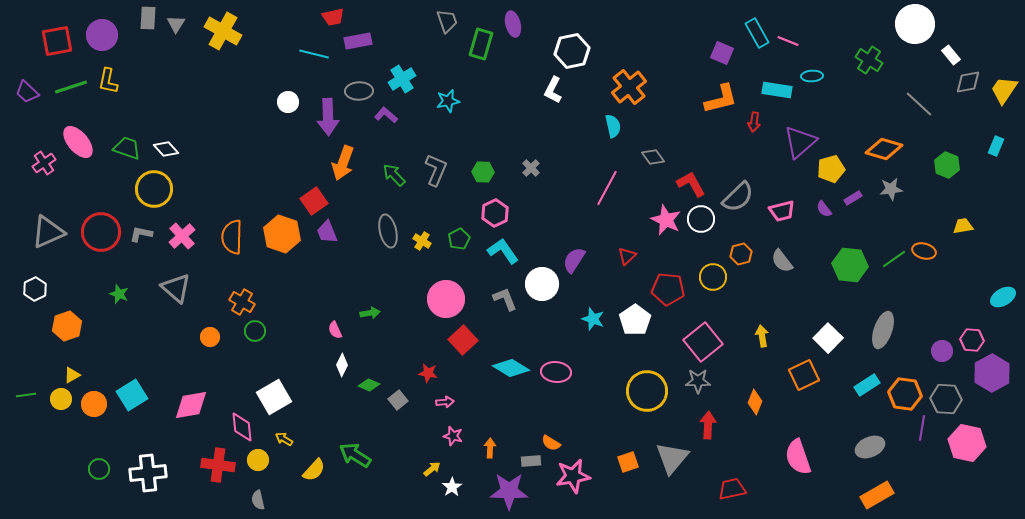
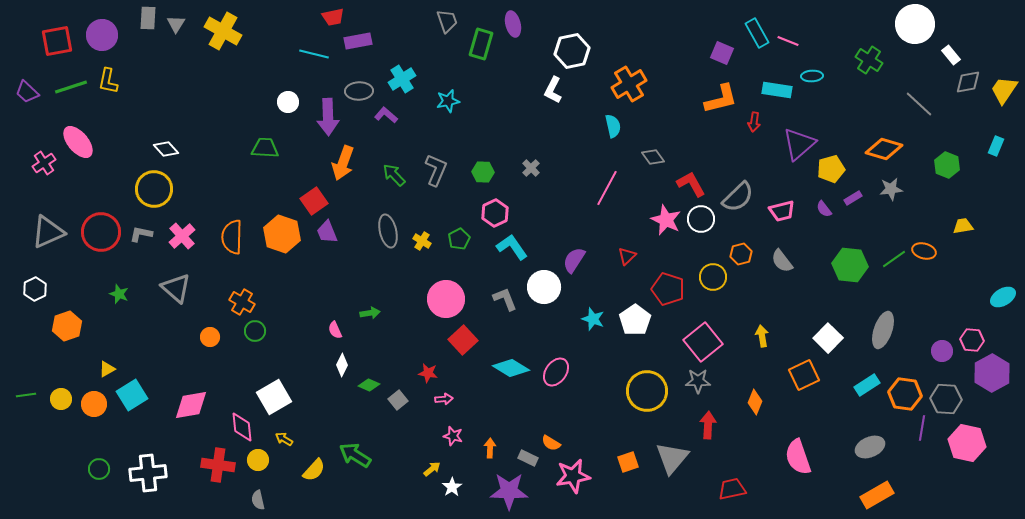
orange cross at (629, 87): moved 3 px up; rotated 8 degrees clockwise
purple triangle at (800, 142): moved 1 px left, 2 px down
green trapezoid at (127, 148): moved 138 px right; rotated 16 degrees counterclockwise
cyan L-shape at (503, 251): moved 9 px right, 4 px up
white circle at (542, 284): moved 2 px right, 3 px down
red pentagon at (668, 289): rotated 12 degrees clockwise
pink ellipse at (556, 372): rotated 60 degrees counterclockwise
yellow triangle at (72, 375): moved 35 px right, 6 px up
pink arrow at (445, 402): moved 1 px left, 3 px up
gray rectangle at (531, 461): moved 3 px left, 3 px up; rotated 30 degrees clockwise
